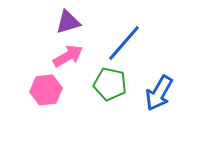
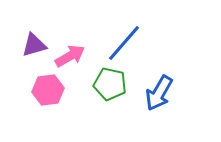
purple triangle: moved 34 px left, 23 px down
pink arrow: moved 2 px right
pink hexagon: moved 2 px right
